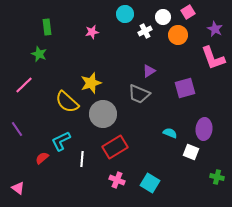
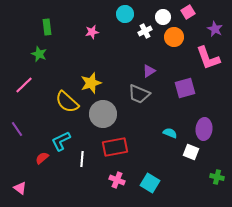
orange circle: moved 4 px left, 2 px down
pink L-shape: moved 5 px left
red rectangle: rotated 20 degrees clockwise
pink triangle: moved 2 px right
